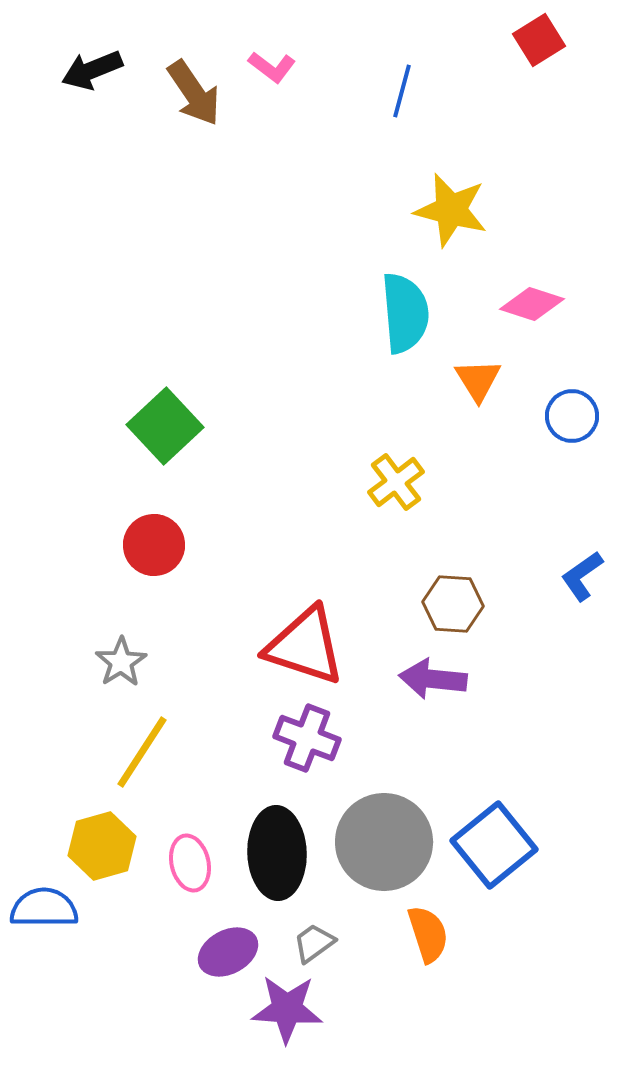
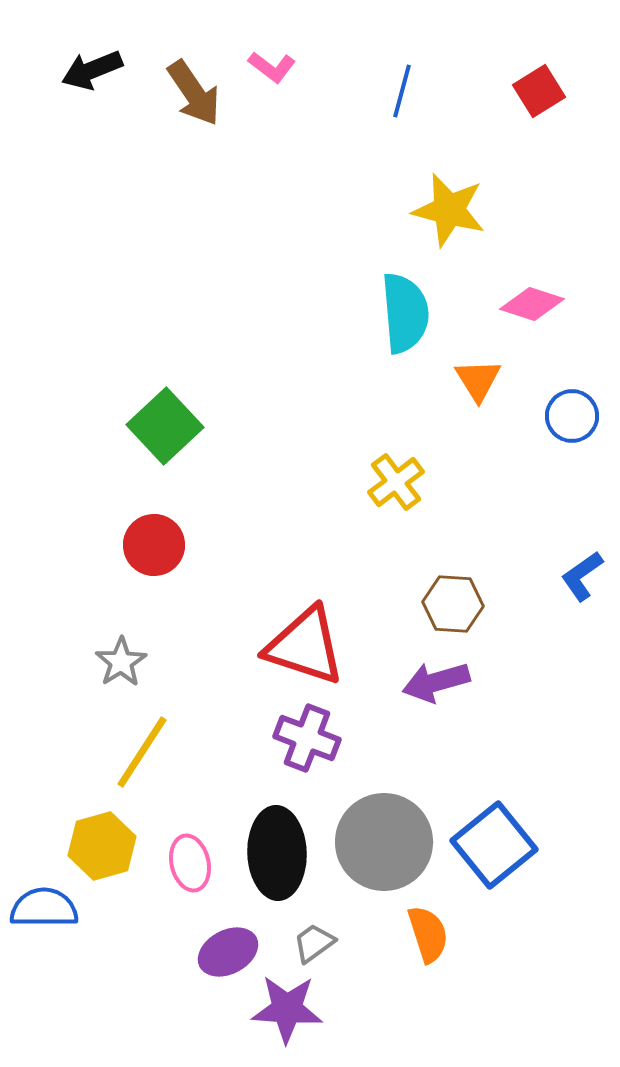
red square: moved 51 px down
yellow star: moved 2 px left
purple arrow: moved 3 px right, 3 px down; rotated 22 degrees counterclockwise
